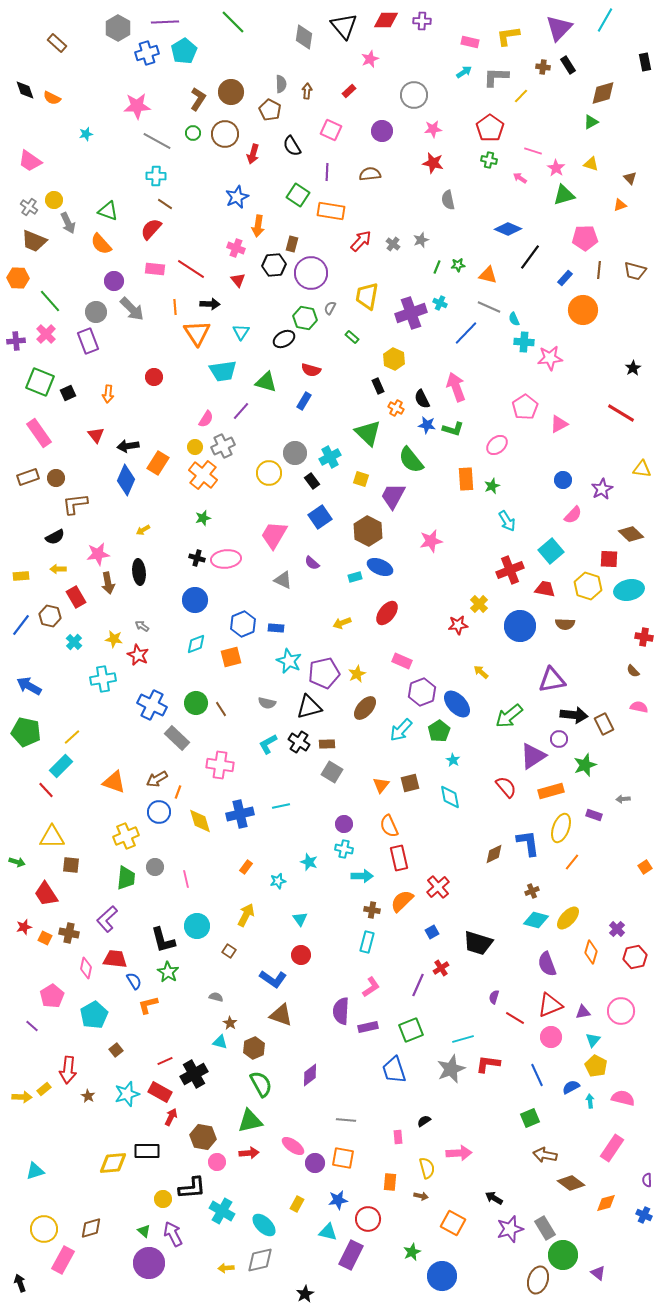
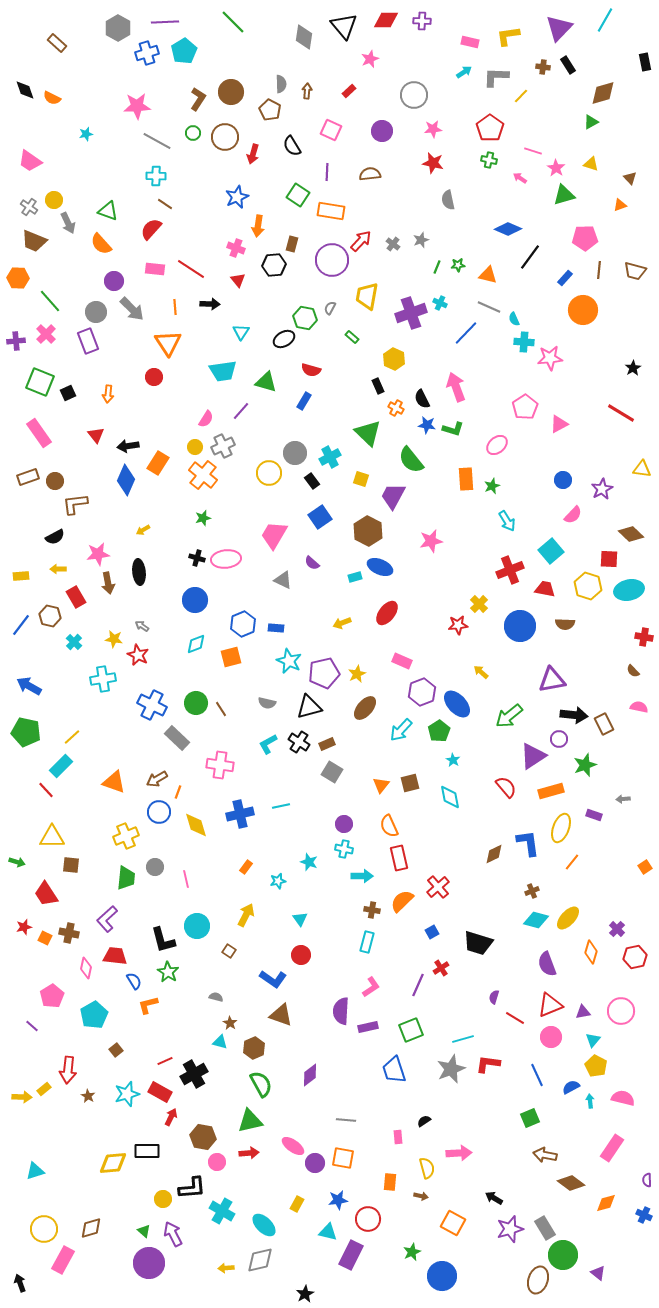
brown circle at (225, 134): moved 3 px down
purple circle at (311, 273): moved 21 px right, 13 px up
orange triangle at (197, 333): moved 29 px left, 10 px down
brown circle at (56, 478): moved 1 px left, 3 px down
brown rectangle at (327, 744): rotated 21 degrees counterclockwise
yellow diamond at (200, 821): moved 4 px left, 4 px down
red trapezoid at (115, 959): moved 3 px up
